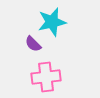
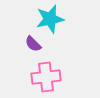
cyan star: moved 2 px left, 3 px up
